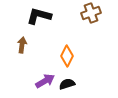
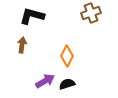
black L-shape: moved 7 px left
